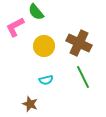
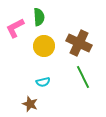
green semicircle: moved 3 px right, 5 px down; rotated 144 degrees counterclockwise
pink L-shape: moved 1 px down
cyan semicircle: moved 3 px left, 2 px down
